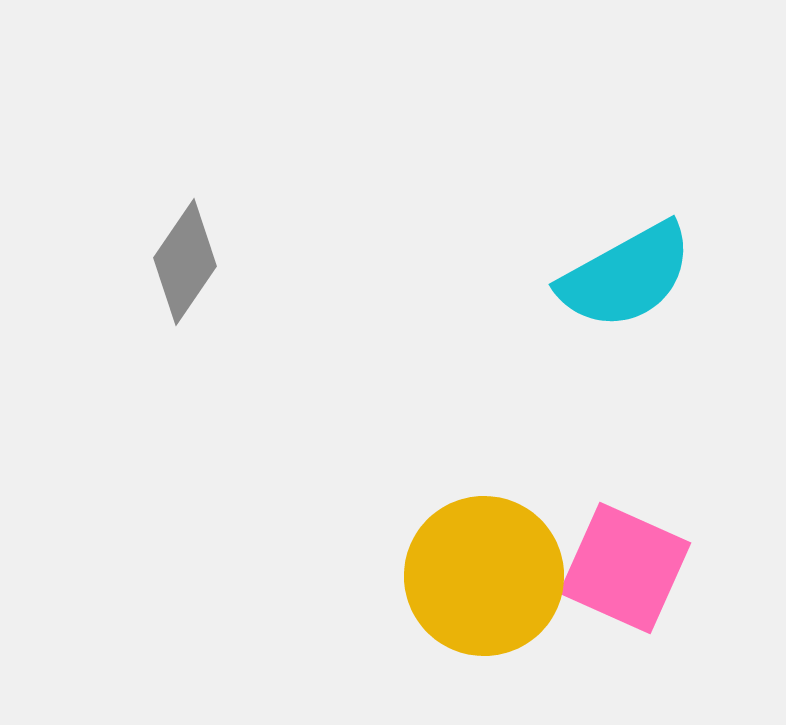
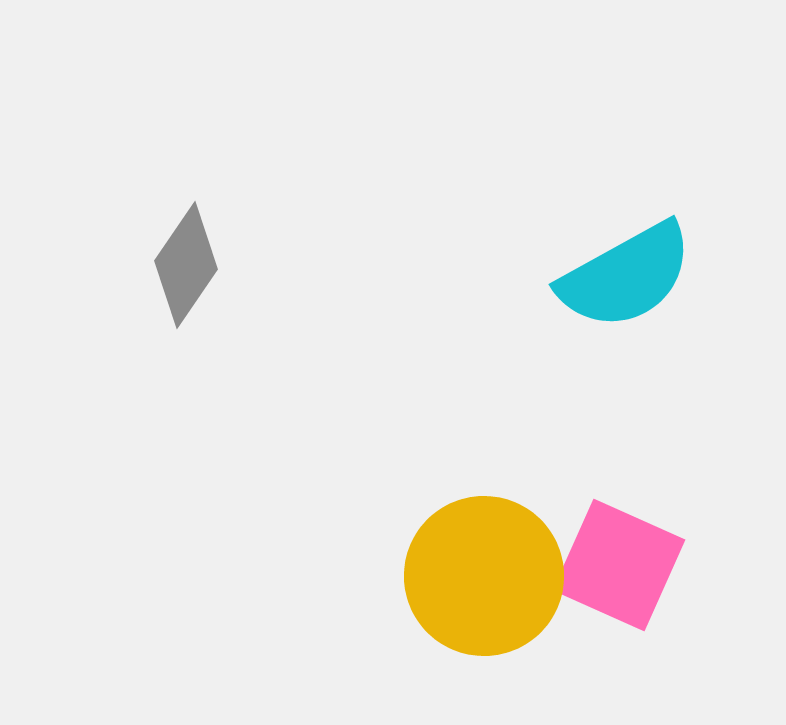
gray diamond: moved 1 px right, 3 px down
pink square: moved 6 px left, 3 px up
